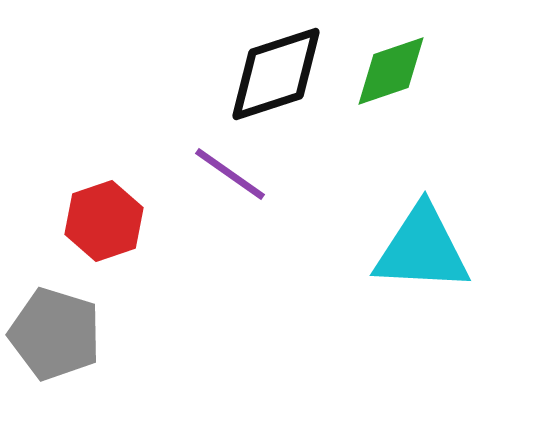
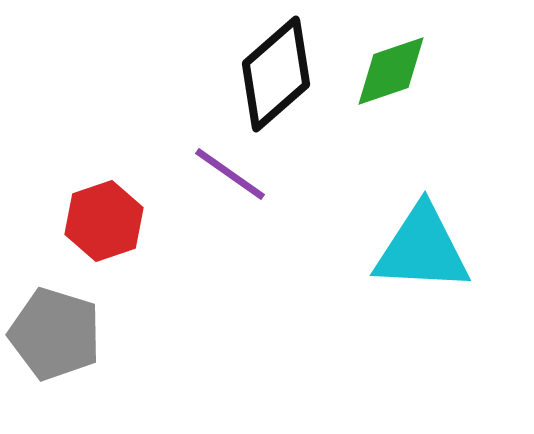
black diamond: rotated 23 degrees counterclockwise
